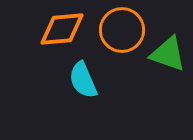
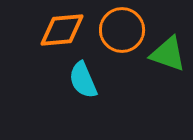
orange diamond: moved 1 px down
